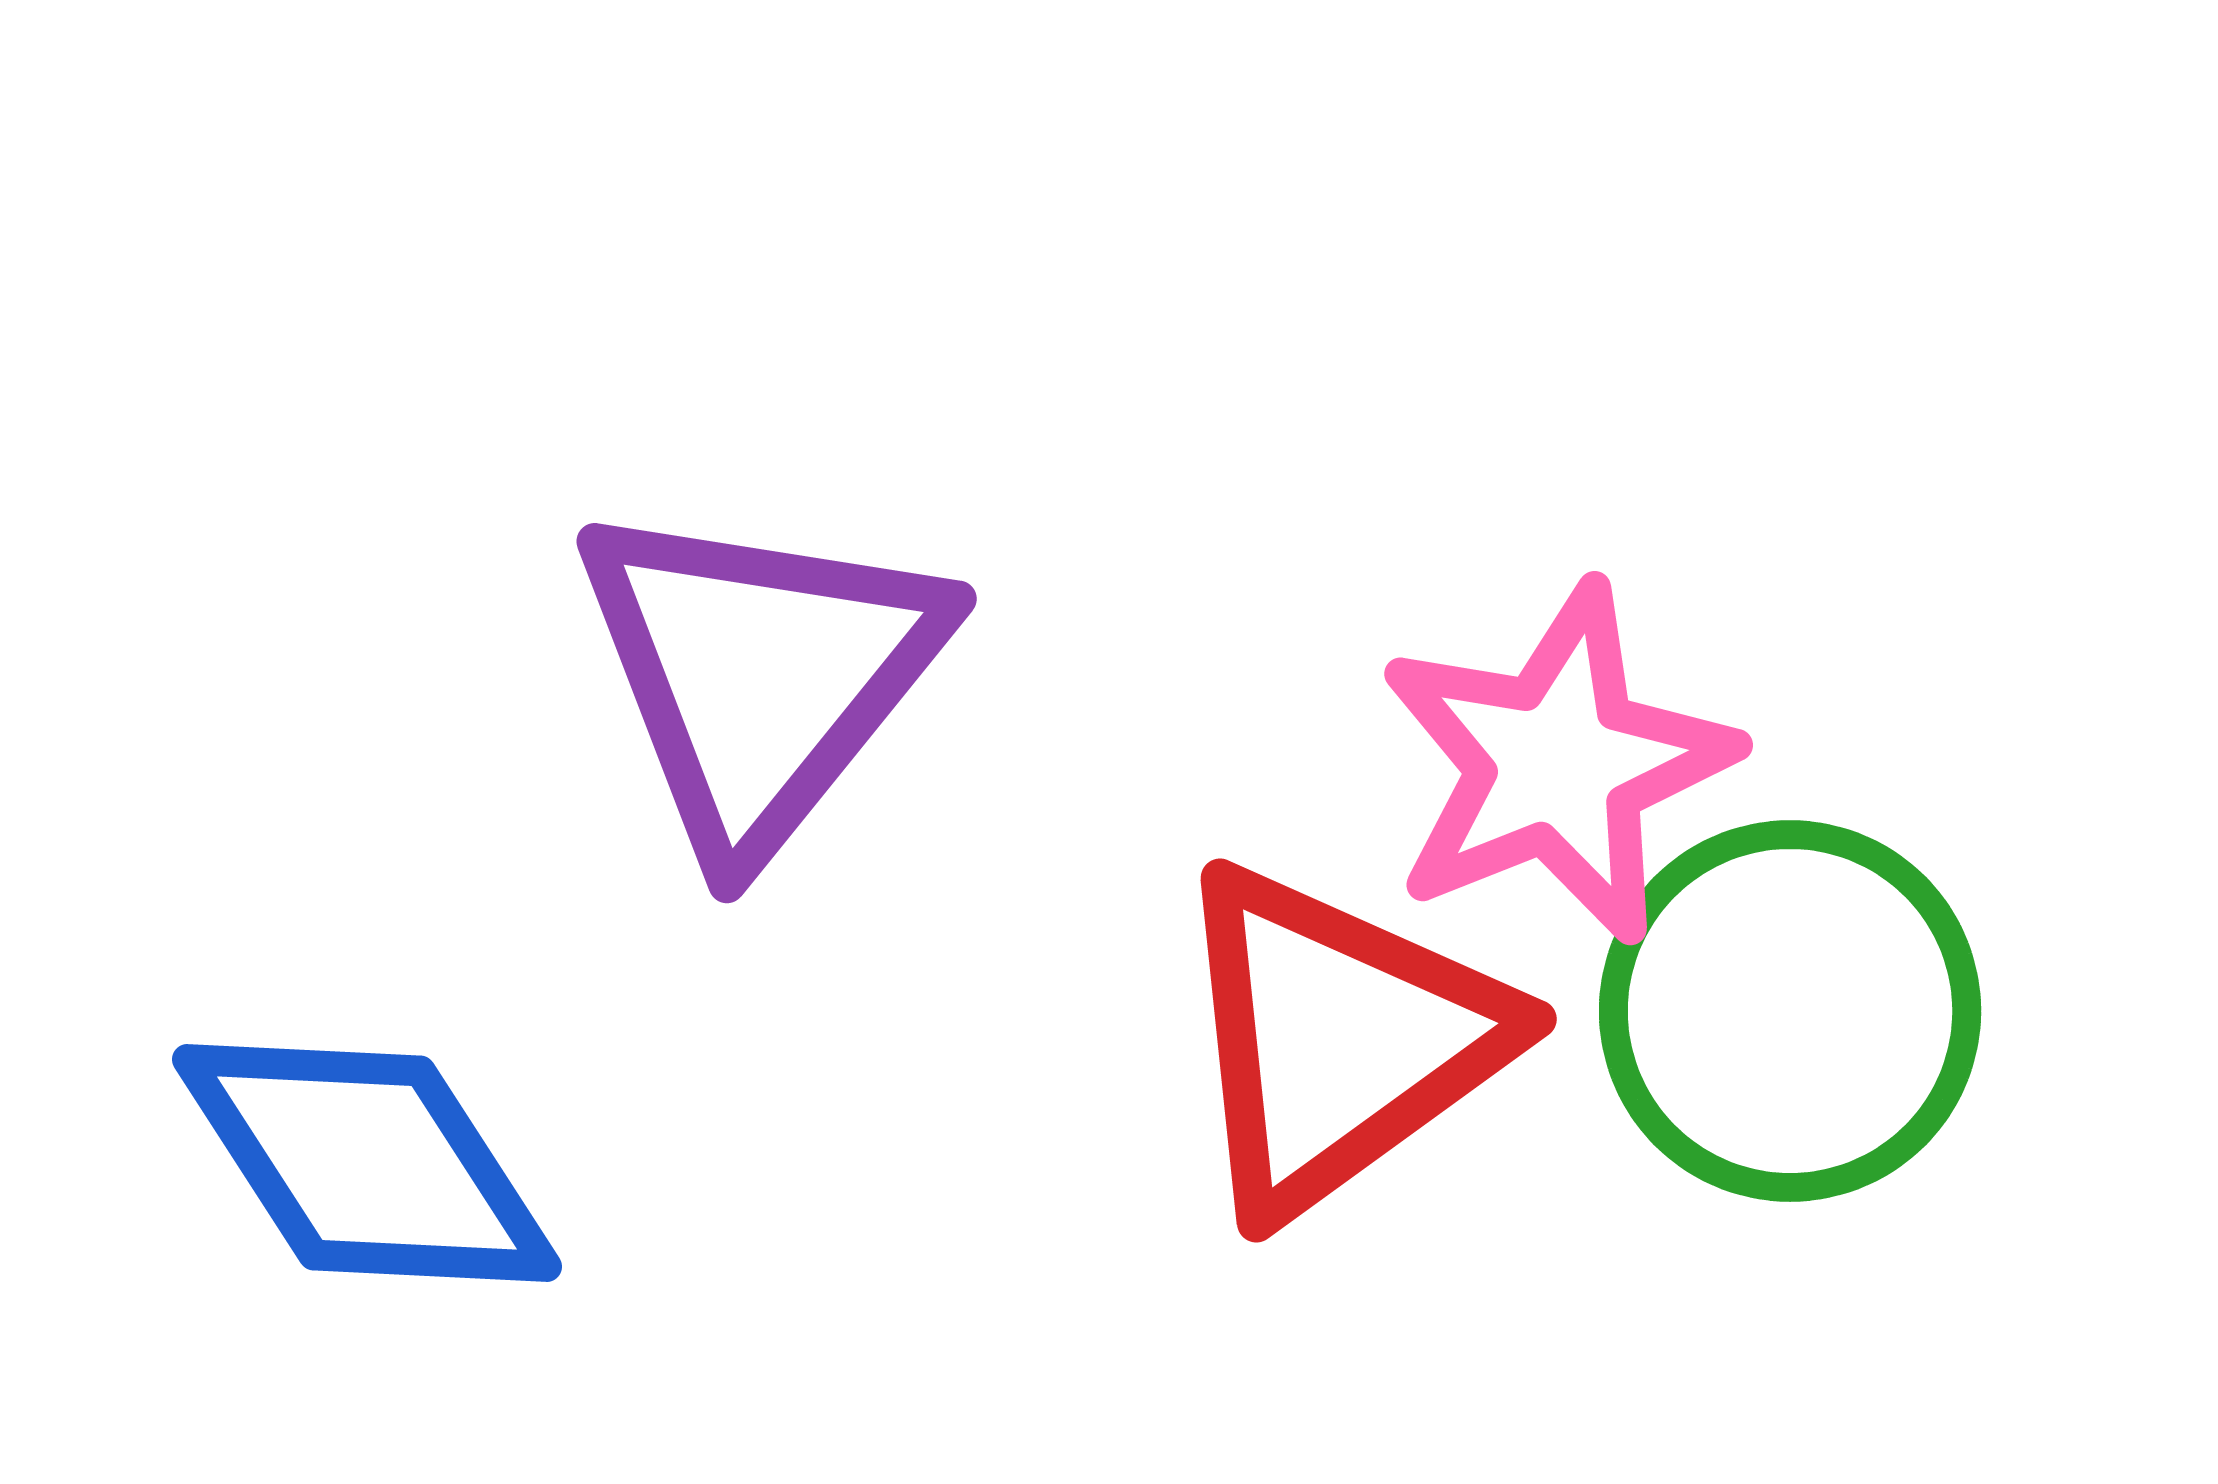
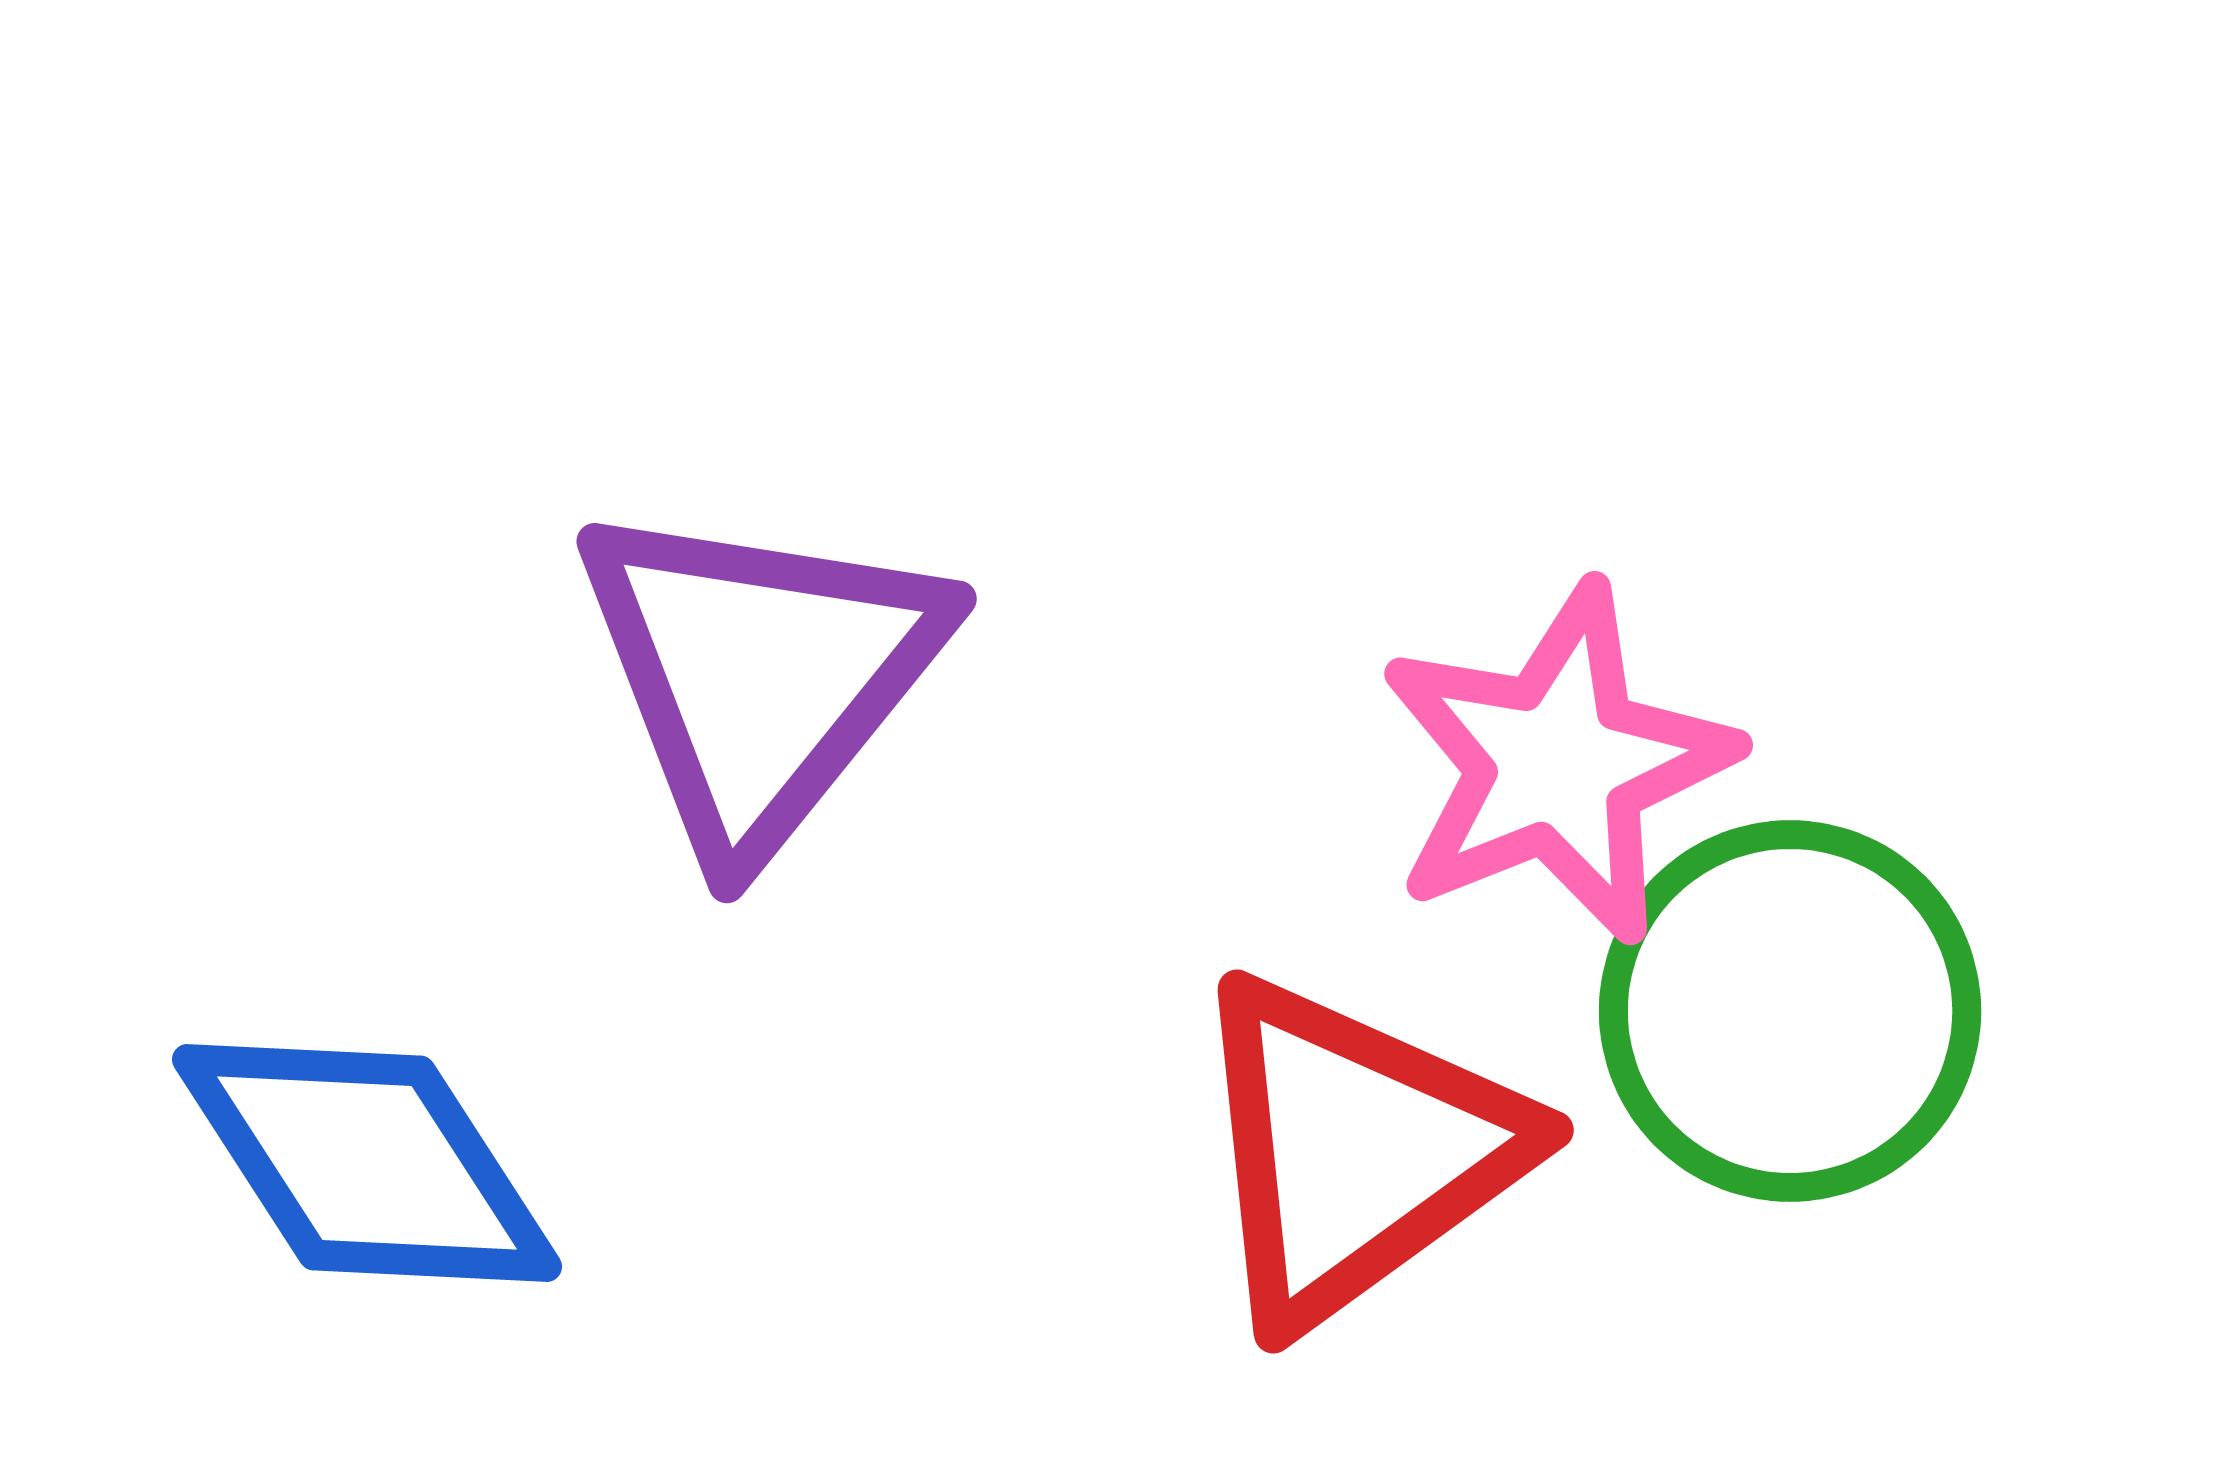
red triangle: moved 17 px right, 111 px down
